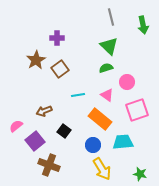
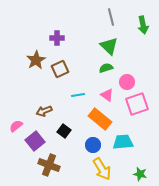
brown square: rotated 12 degrees clockwise
pink square: moved 6 px up
